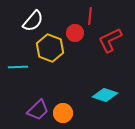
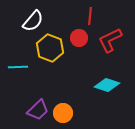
red circle: moved 4 px right, 5 px down
cyan diamond: moved 2 px right, 10 px up
